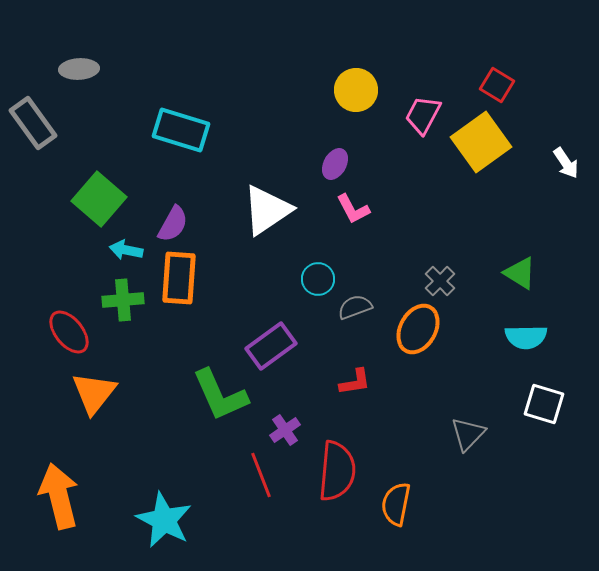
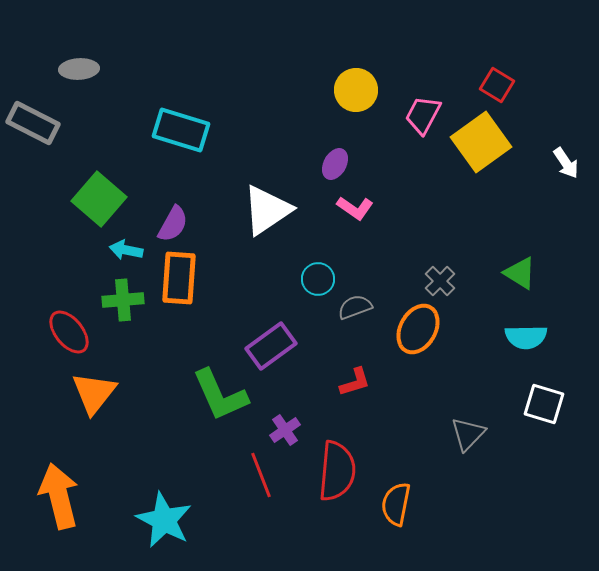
gray rectangle: rotated 27 degrees counterclockwise
pink L-shape: moved 2 px right, 1 px up; rotated 27 degrees counterclockwise
red L-shape: rotated 8 degrees counterclockwise
